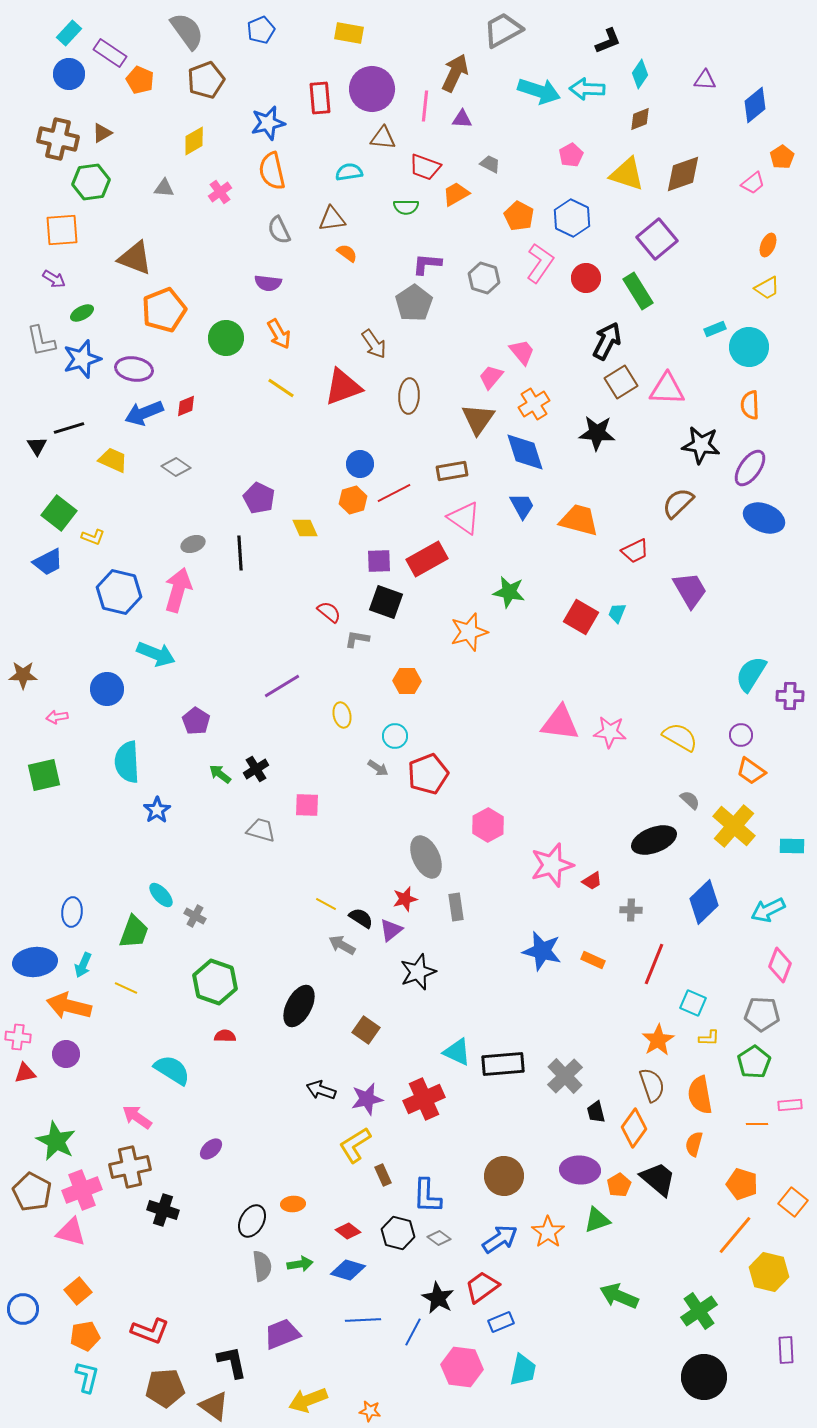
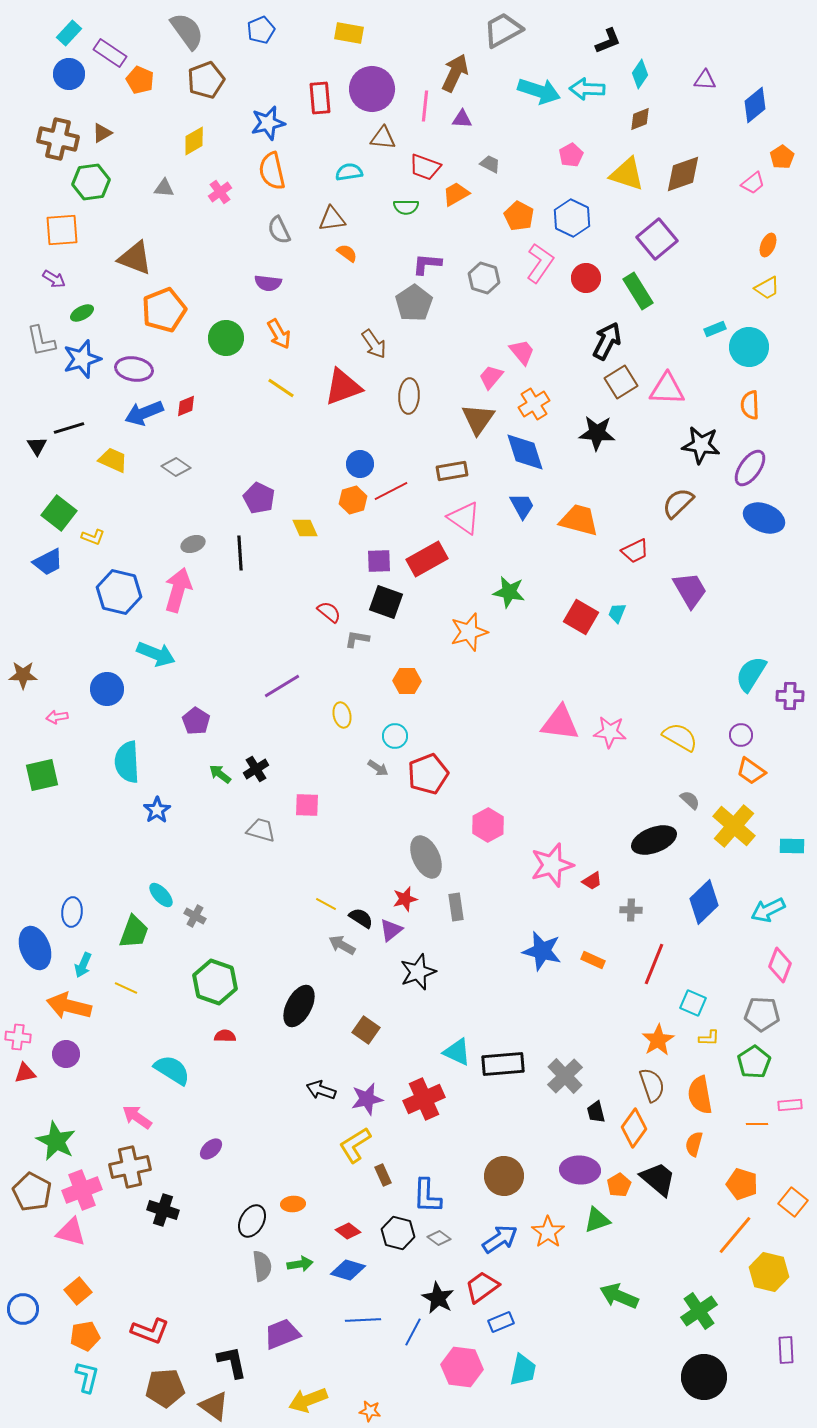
red line at (394, 493): moved 3 px left, 2 px up
green square at (44, 775): moved 2 px left
blue ellipse at (35, 962): moved 14 px up; rotated 75 degrees clockwise
